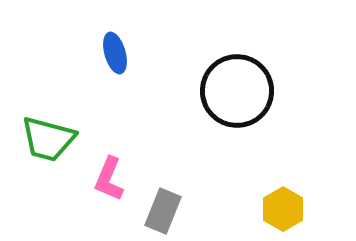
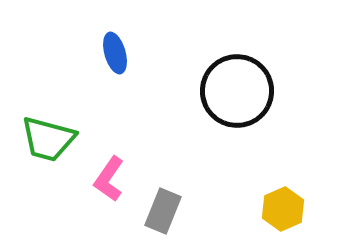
pink L-shape: rotated 12 degrees clockwise
yellow hexagon: rotated 6 degrees clockwise
